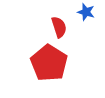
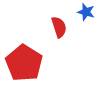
red pentagon: moved 25 px left
